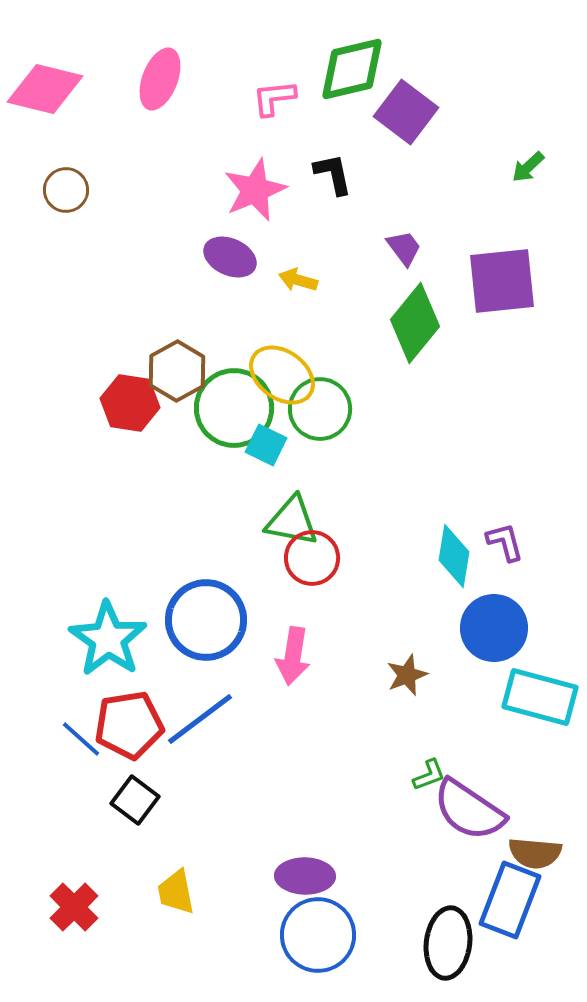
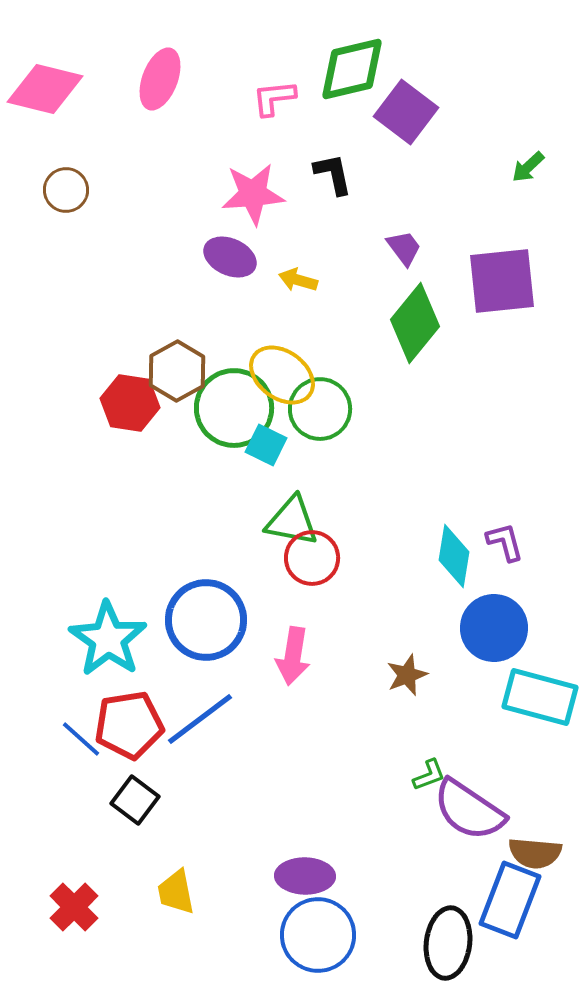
pink star at (255, 190): moved 2 px left, 4 px down; rotated 18 degrees clockwise
